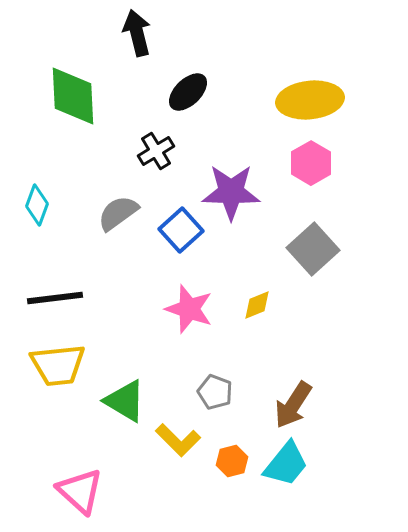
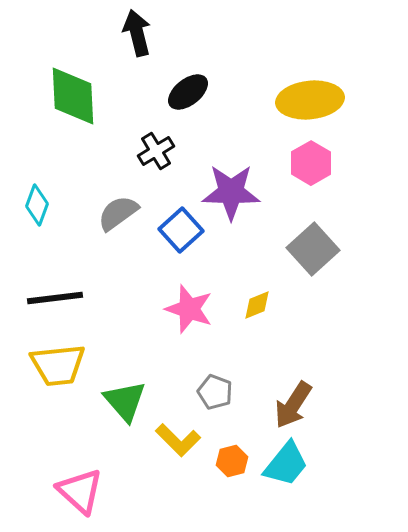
black ellipse: rotated 6 degrees clockwise
green triangle: rotated 18 degrees clockwise
